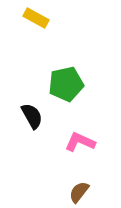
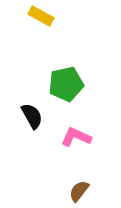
yellow rectangle: moved 5 px right, 2 px up
pink L-shape: moved 4 px left, 5 px up
brown semicircle: moved 1 px up
